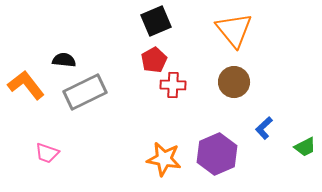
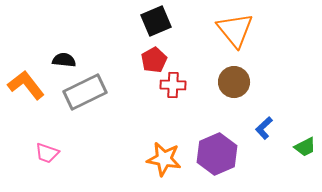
orange triangle: moved 1 px right
